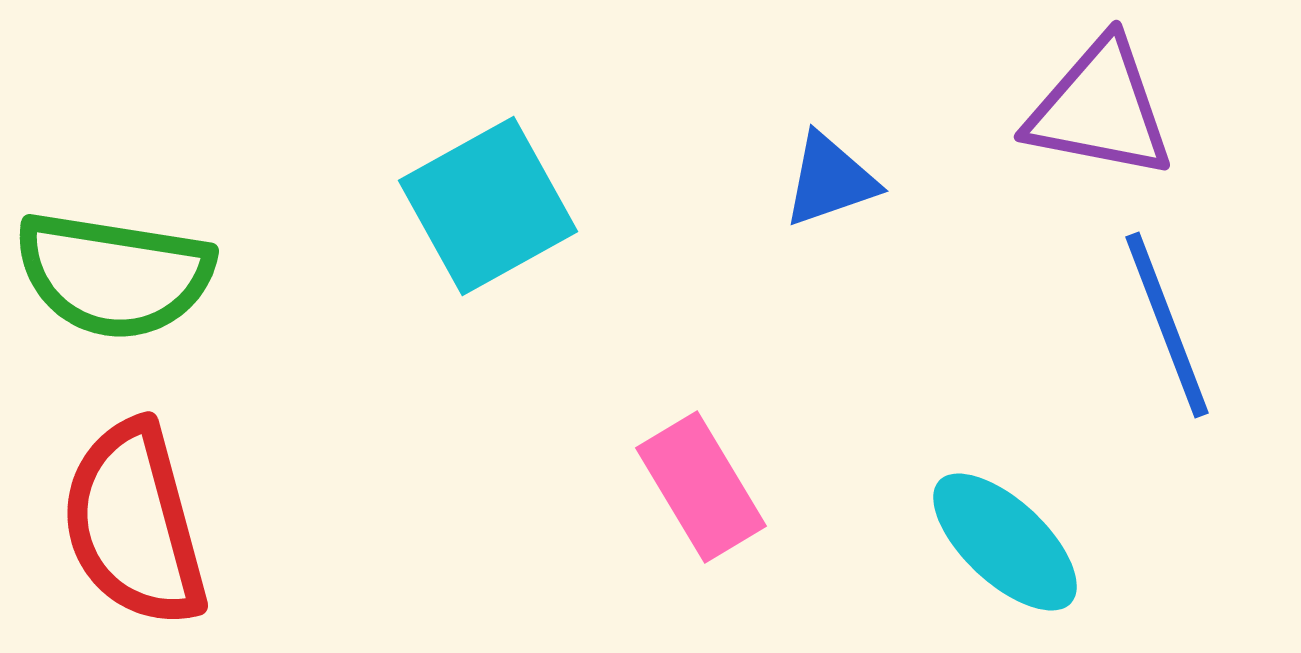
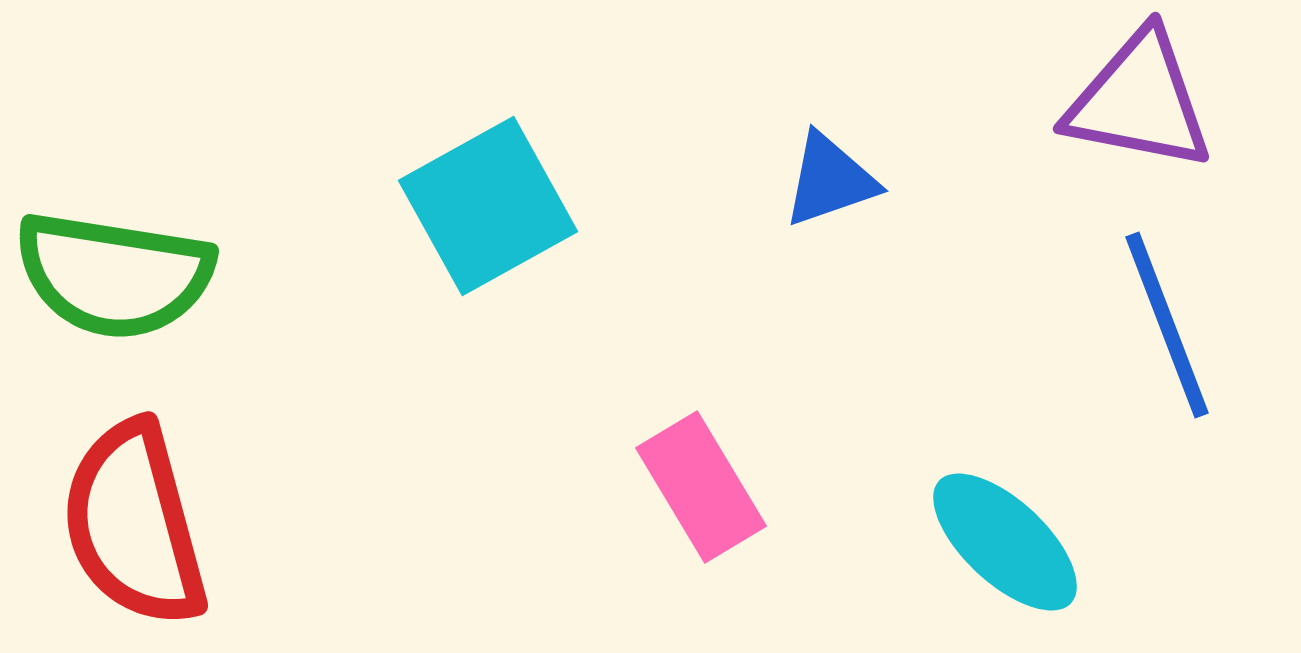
purple triangle: moved 39 px right, 8 px up
